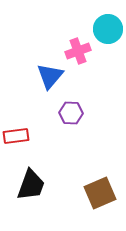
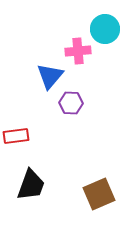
cyan circle: moved 3 px left
pink cross: rotated 15 degrees clockwise
purple hexagon: moved 10 px up
brown square: moved 1 px left, 1 px down
